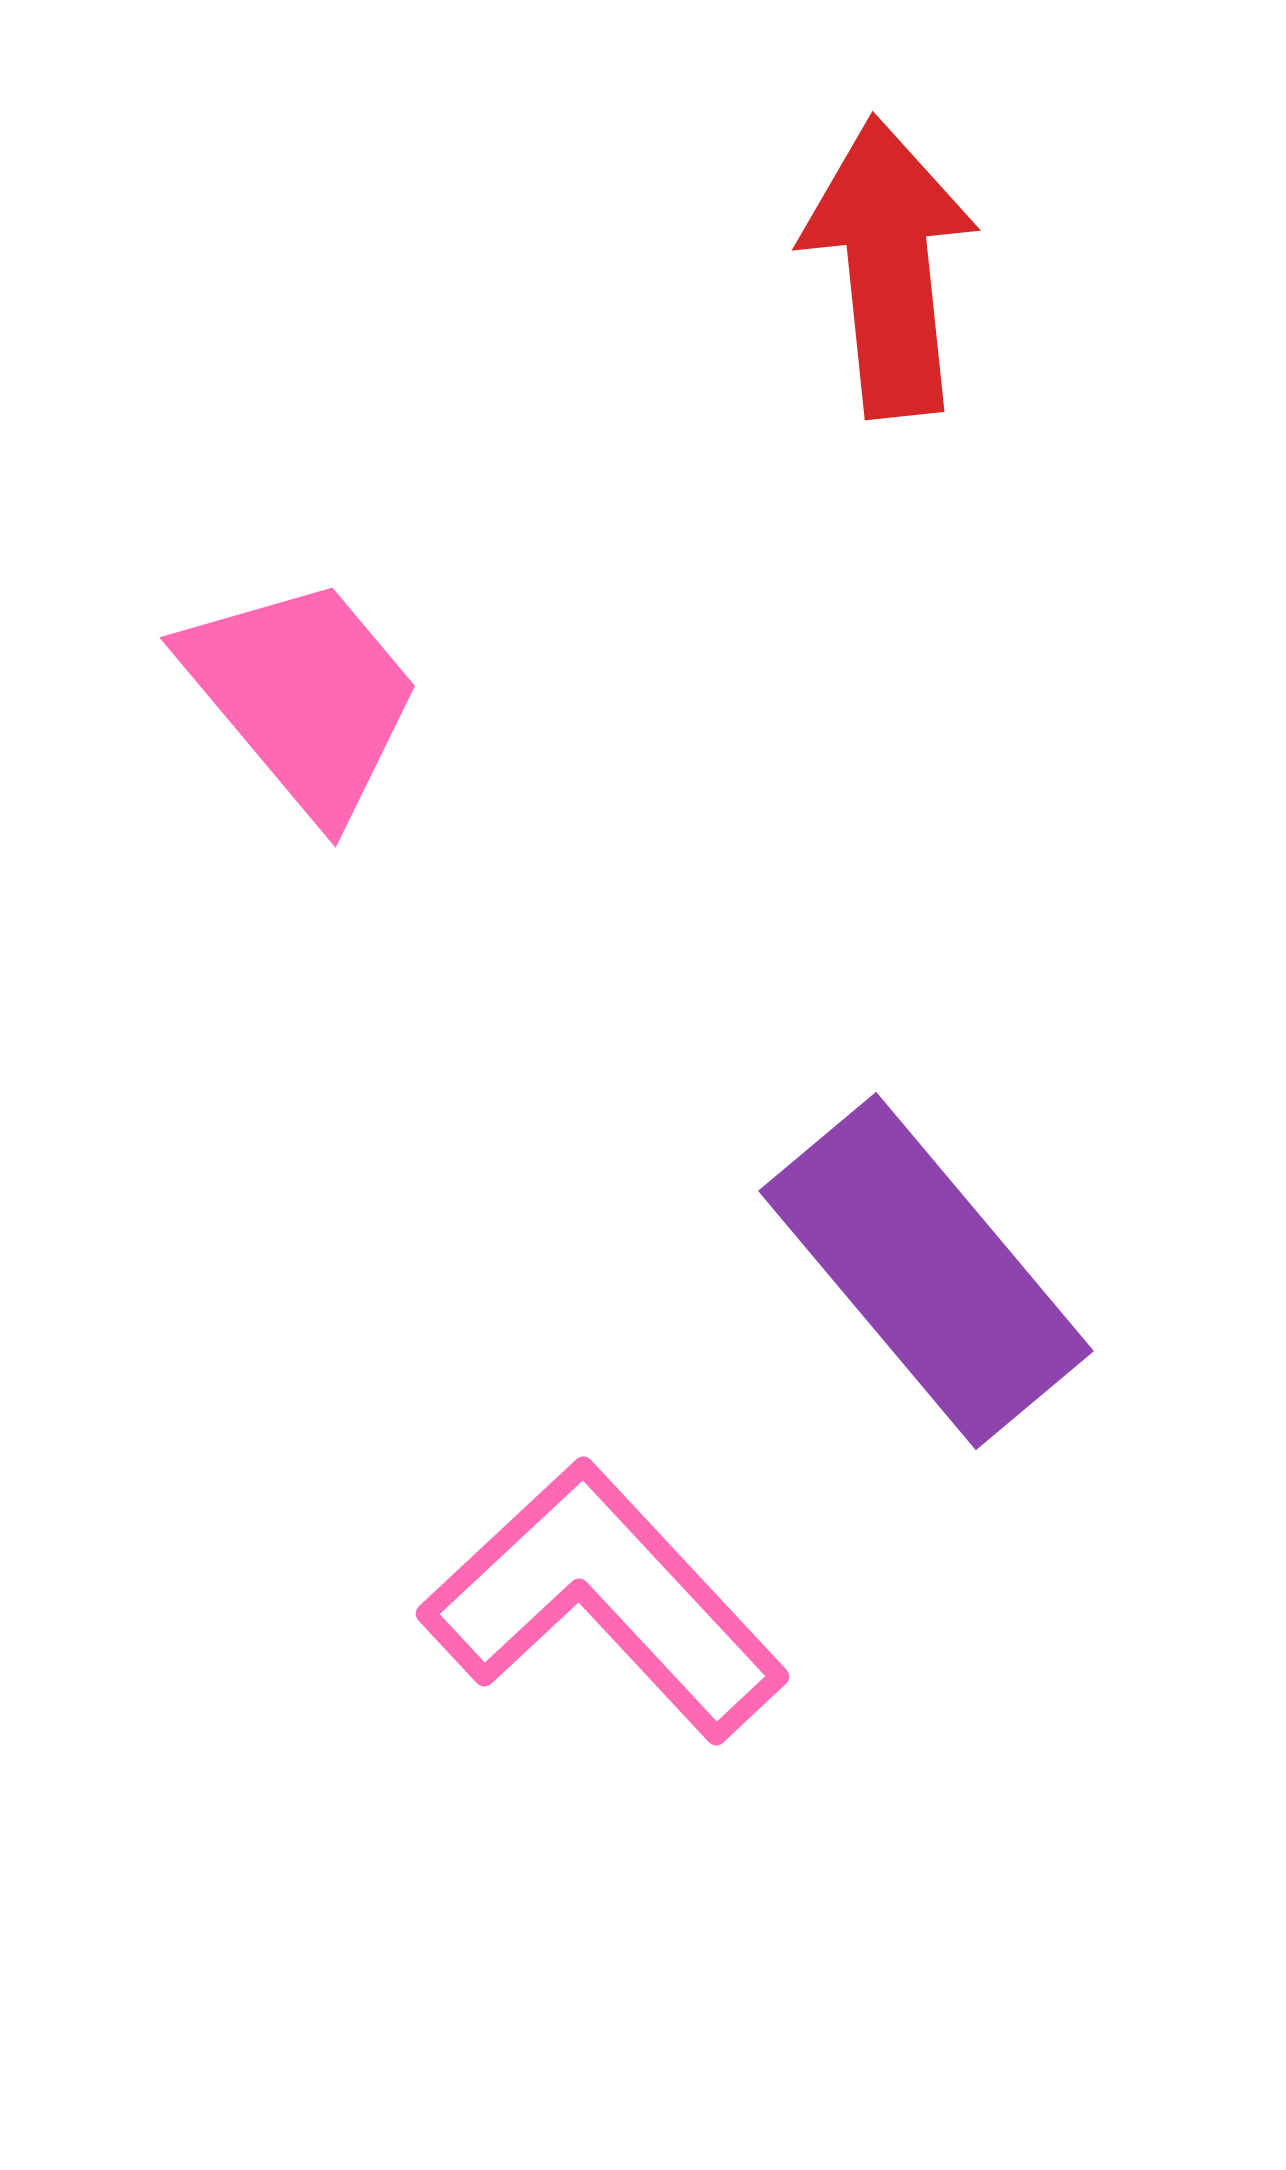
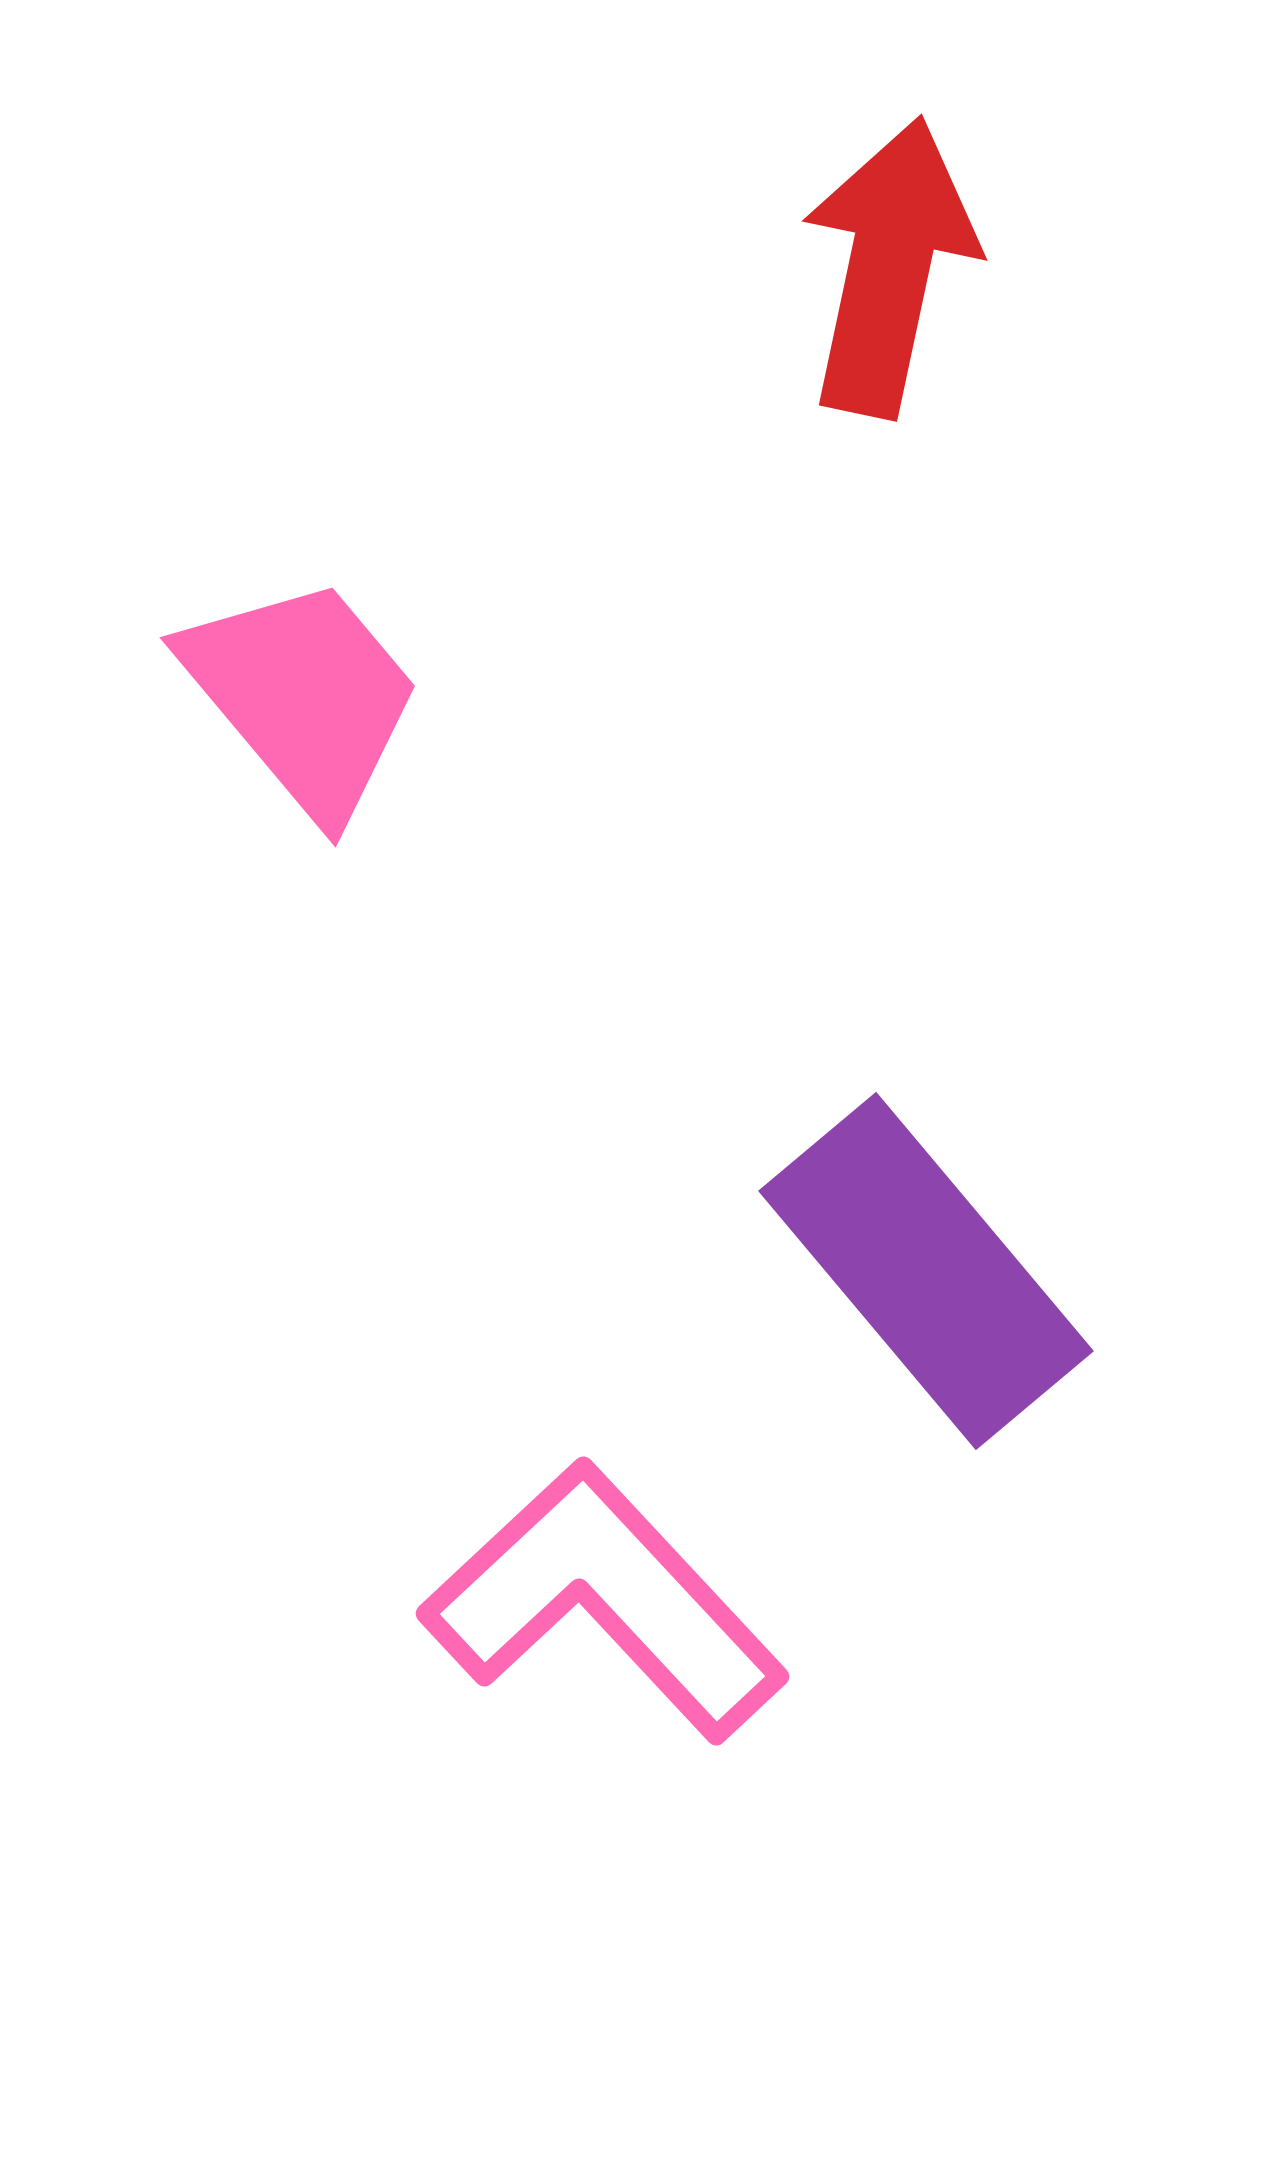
red arrow: rotated 18 degrees clockwise
